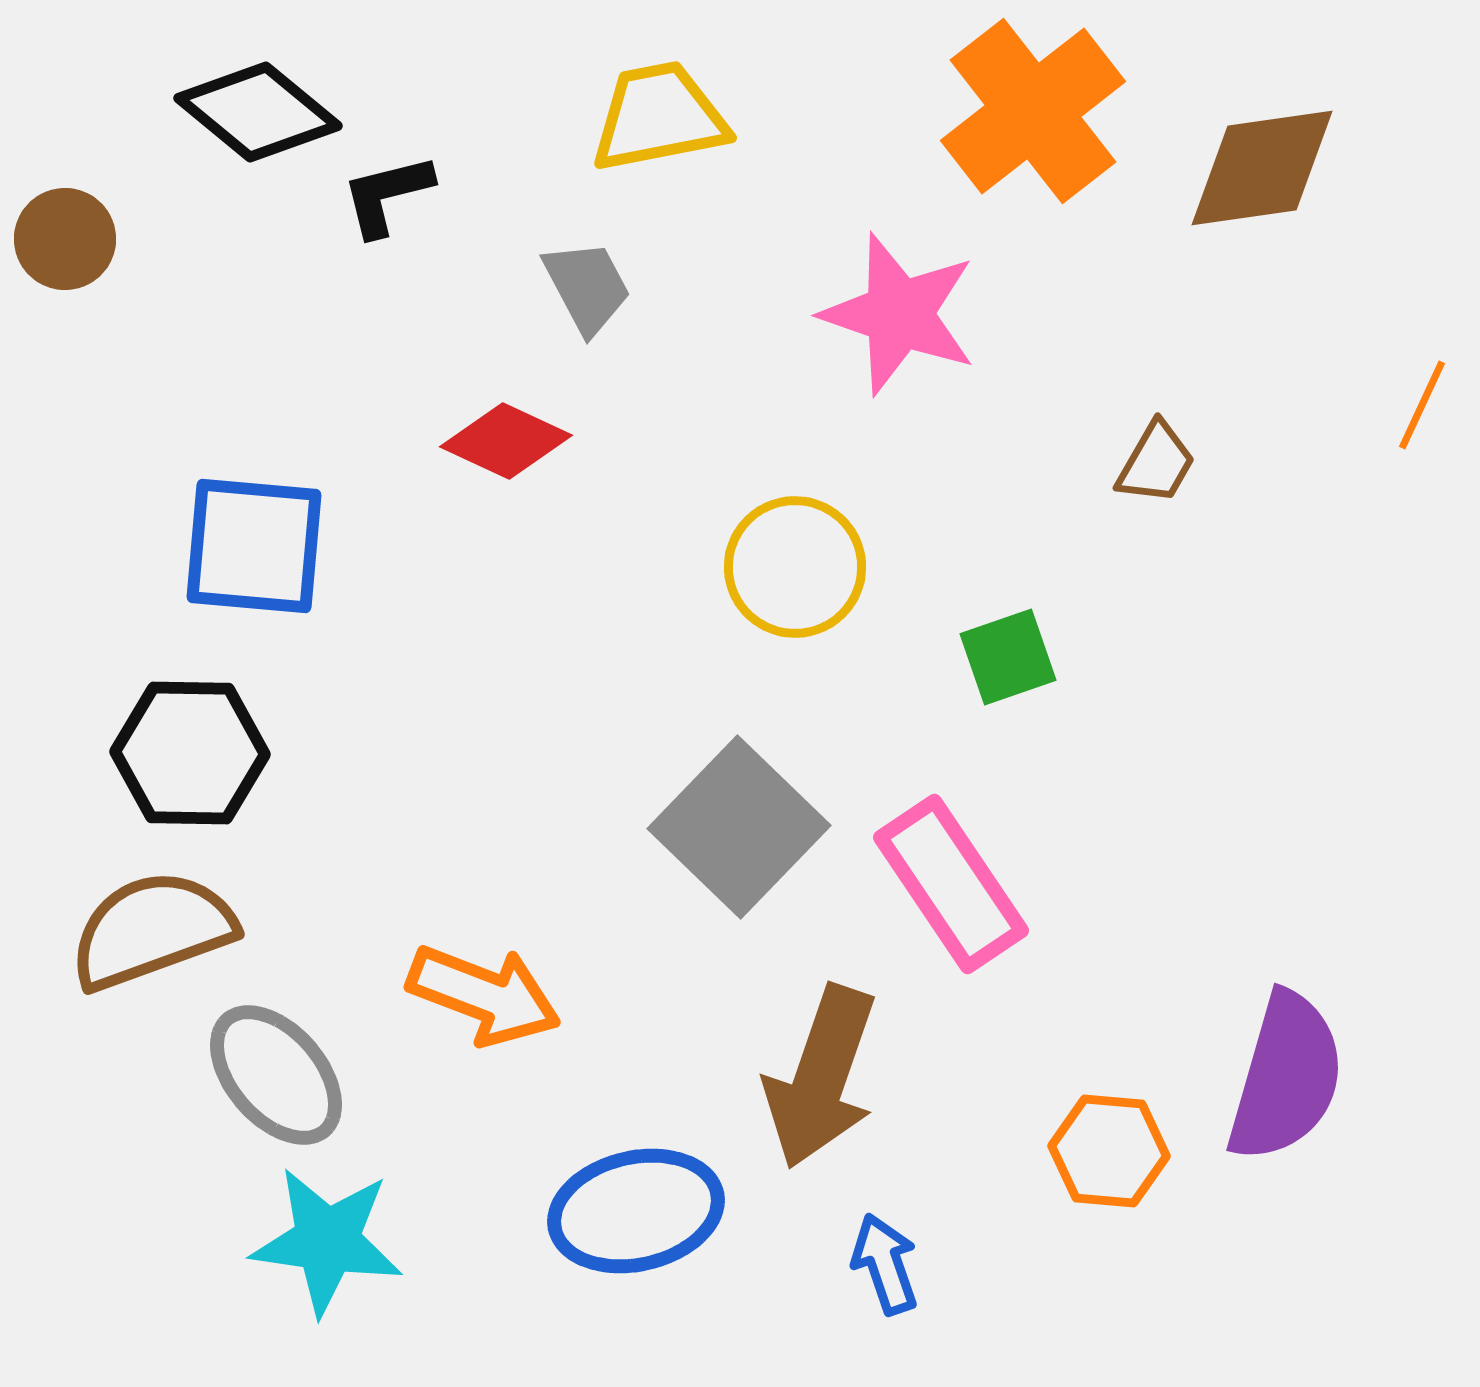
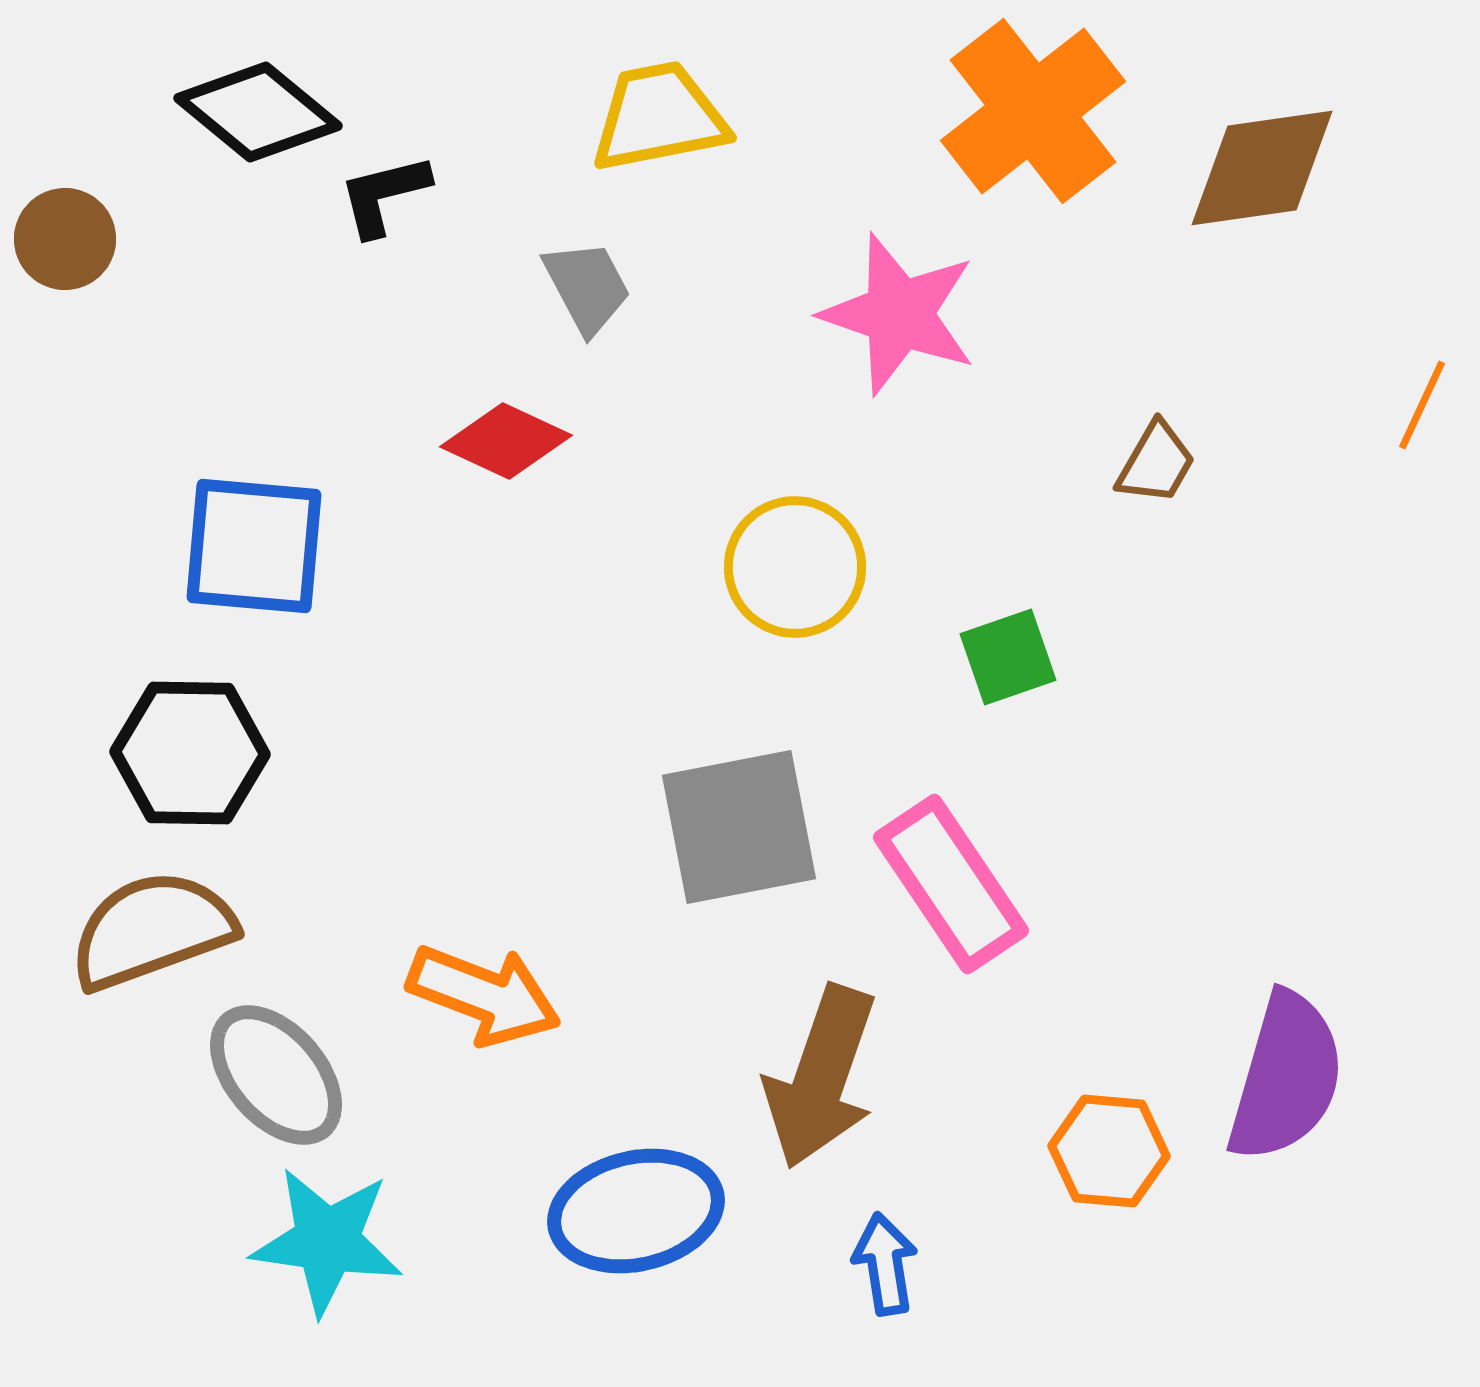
black L-shape: moved 3 px left
gray square: rotated 35 degrees clockwise
blue arrow: rotated 10 degrees clockwise
